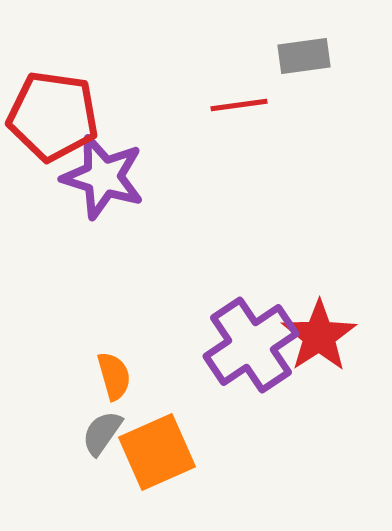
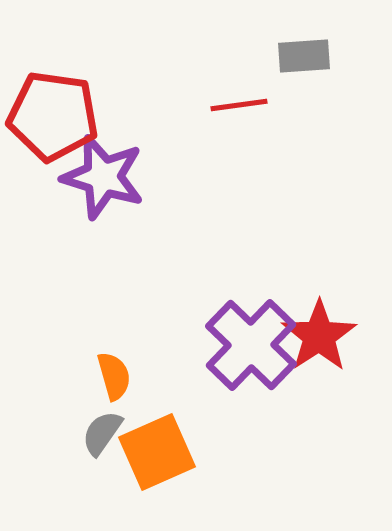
gray rectangle: rotated 4 degrees clockwise
purple cross: rotated 12 degrees counterclockwise
